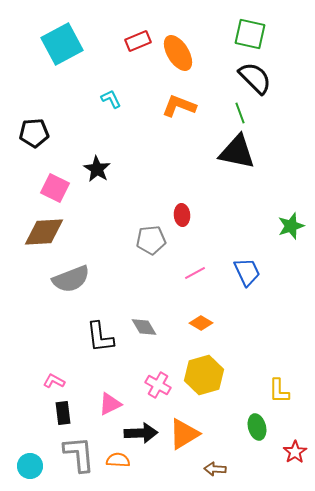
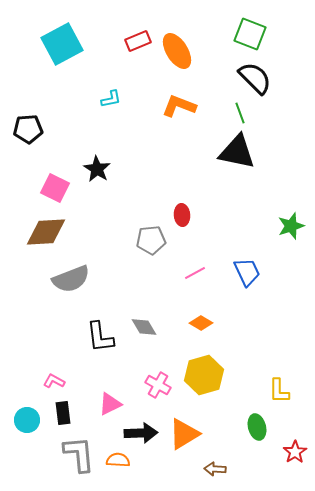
green square: rotated 8 degrees clockwise
orange ellipse: moved 1 px left, 2 px up
cyan L-shape: rotated 105 degrees clockwise
black pentagon: moved 6 px left, 4 px up
brown diamond: moved 2 px right
cyan circle: moved 3 px left, 46 px up
